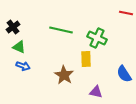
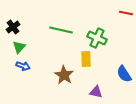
green triangle: rotated 48 degrees clockwise
